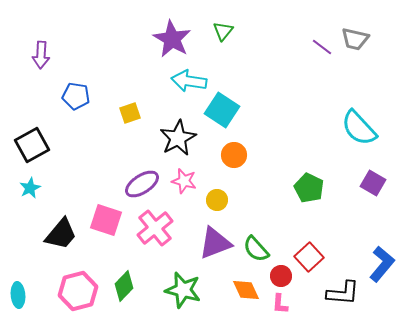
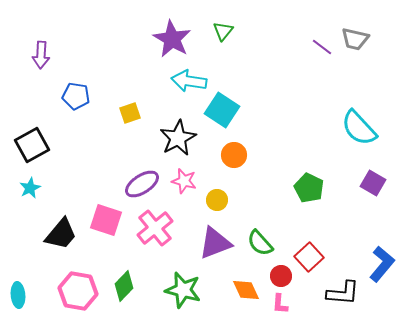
green semicircle: moved 4 px right, 6 px up
pink hexagon: rotated 24 degrees clockwise
